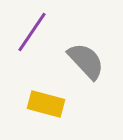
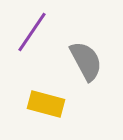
gray semicircle: rotated 15 degrees clockwise
